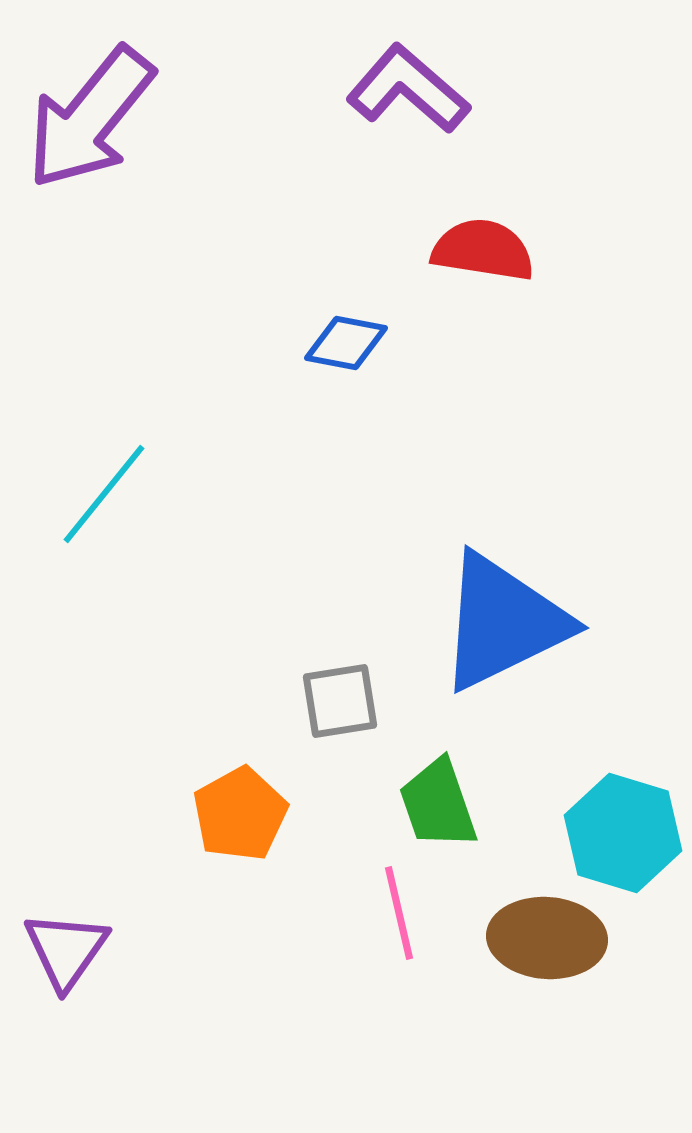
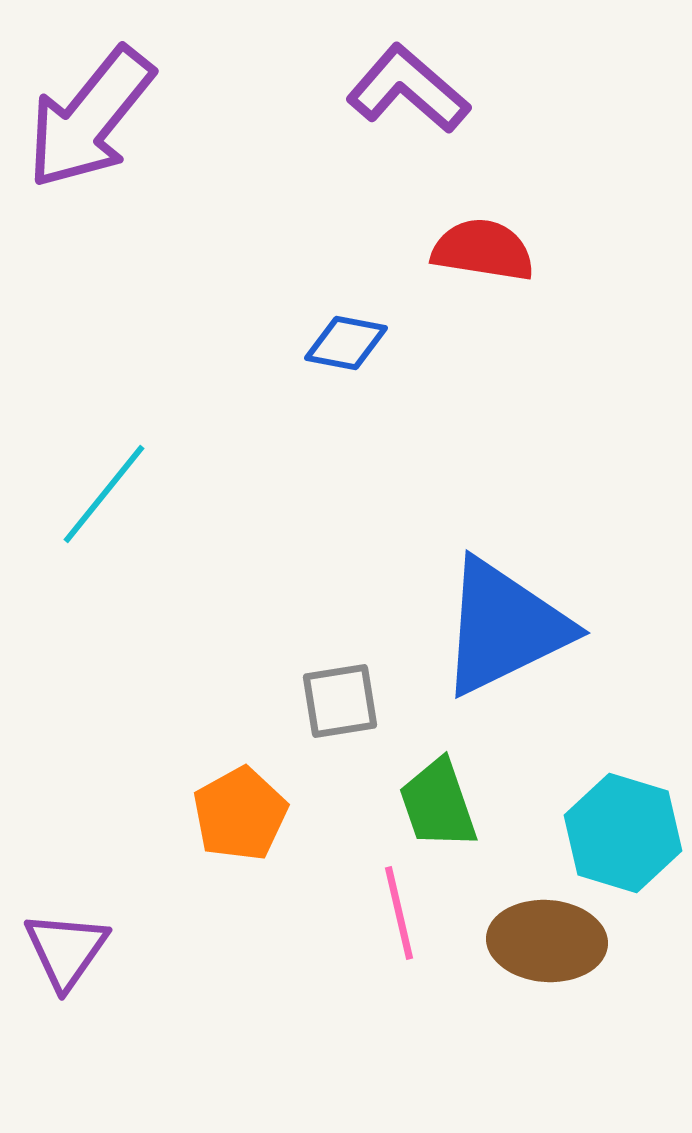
blue triangle: moved 1 px right, 5 px down
brown ellipse: moved 3 px down
